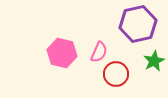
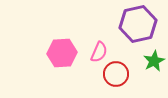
pink hexagon: rotated 16 degrees counterclockwise
